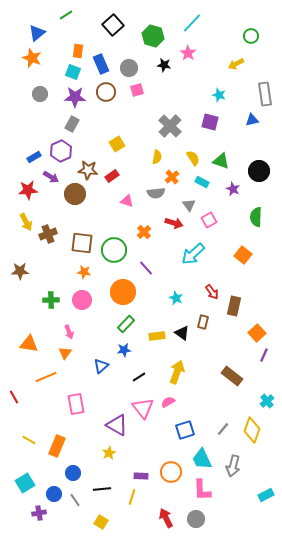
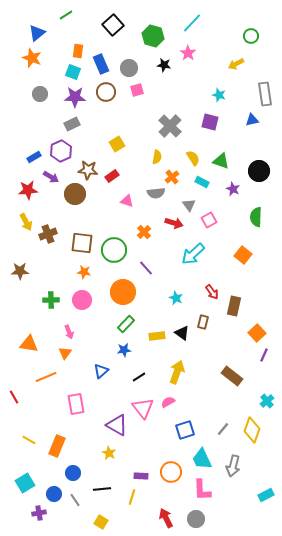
gray rectangle at (72, 124): rotated 35 degrees clockwise
blue triangle at (101, 366): moved 5 px down
yellow star at (109, 453): rotated 16 degrees counterclockwise
